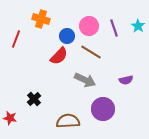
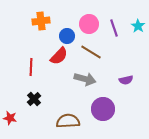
orange cross: moved 2 px down; rotated 24 degrees counterclockwise
pink circle: moved 2 px up
red line: moved 15 px right, 28 px down; rotated 18 degrees counterclockwise
gray arrow: moved 1 px up; rotated 10 degrees counterclockwise
